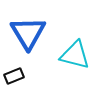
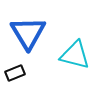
black rectangle: moved 1 px right, 3 px up
